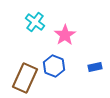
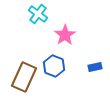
cyan cross: moved 3 px right, 8 px up
brown rectangle: moved 1 px left, 1 px up
